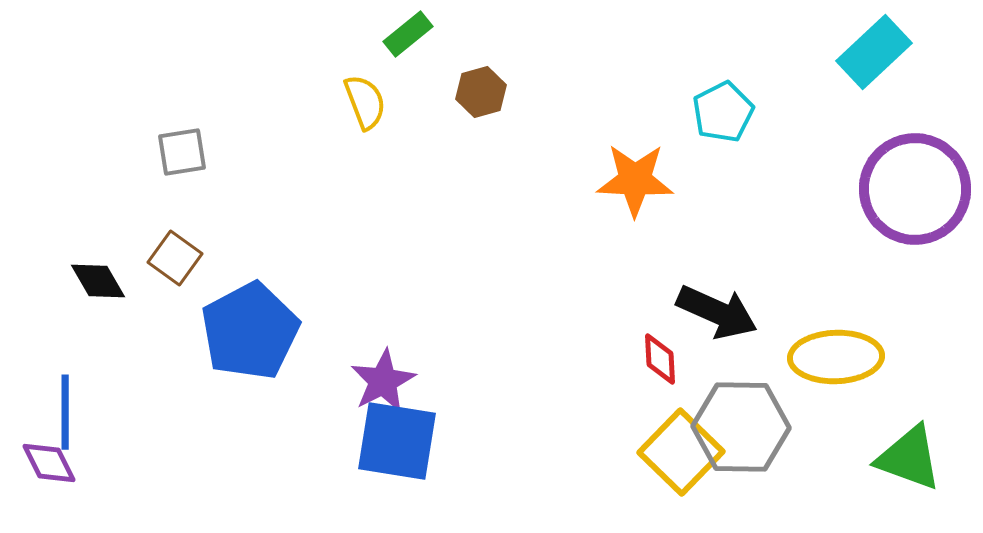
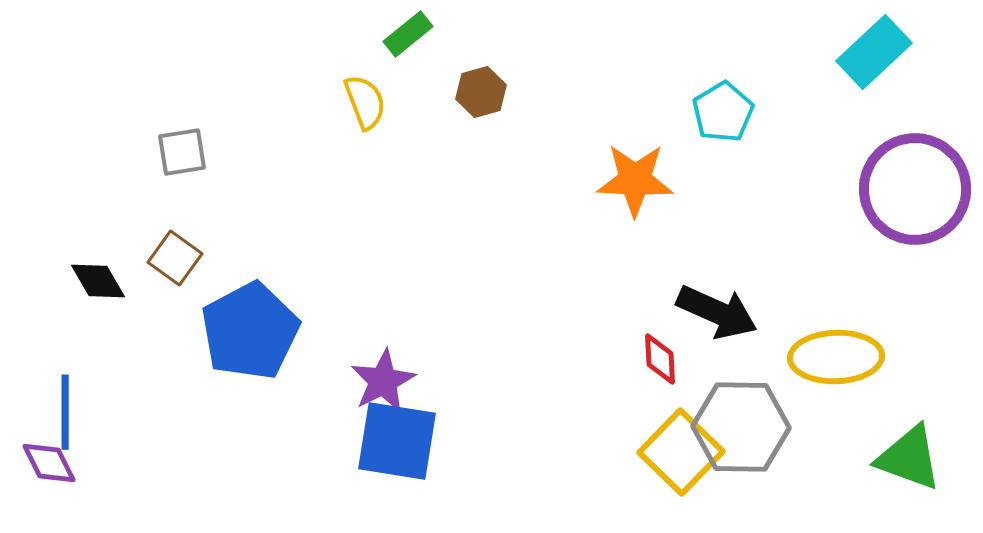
cyan pentagon: rotated 4 degrees counterclockwise
